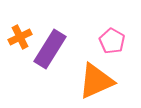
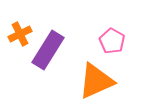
orange cross: moved 3 px up
purple rectangle: moved 2 px left, 1 px down
